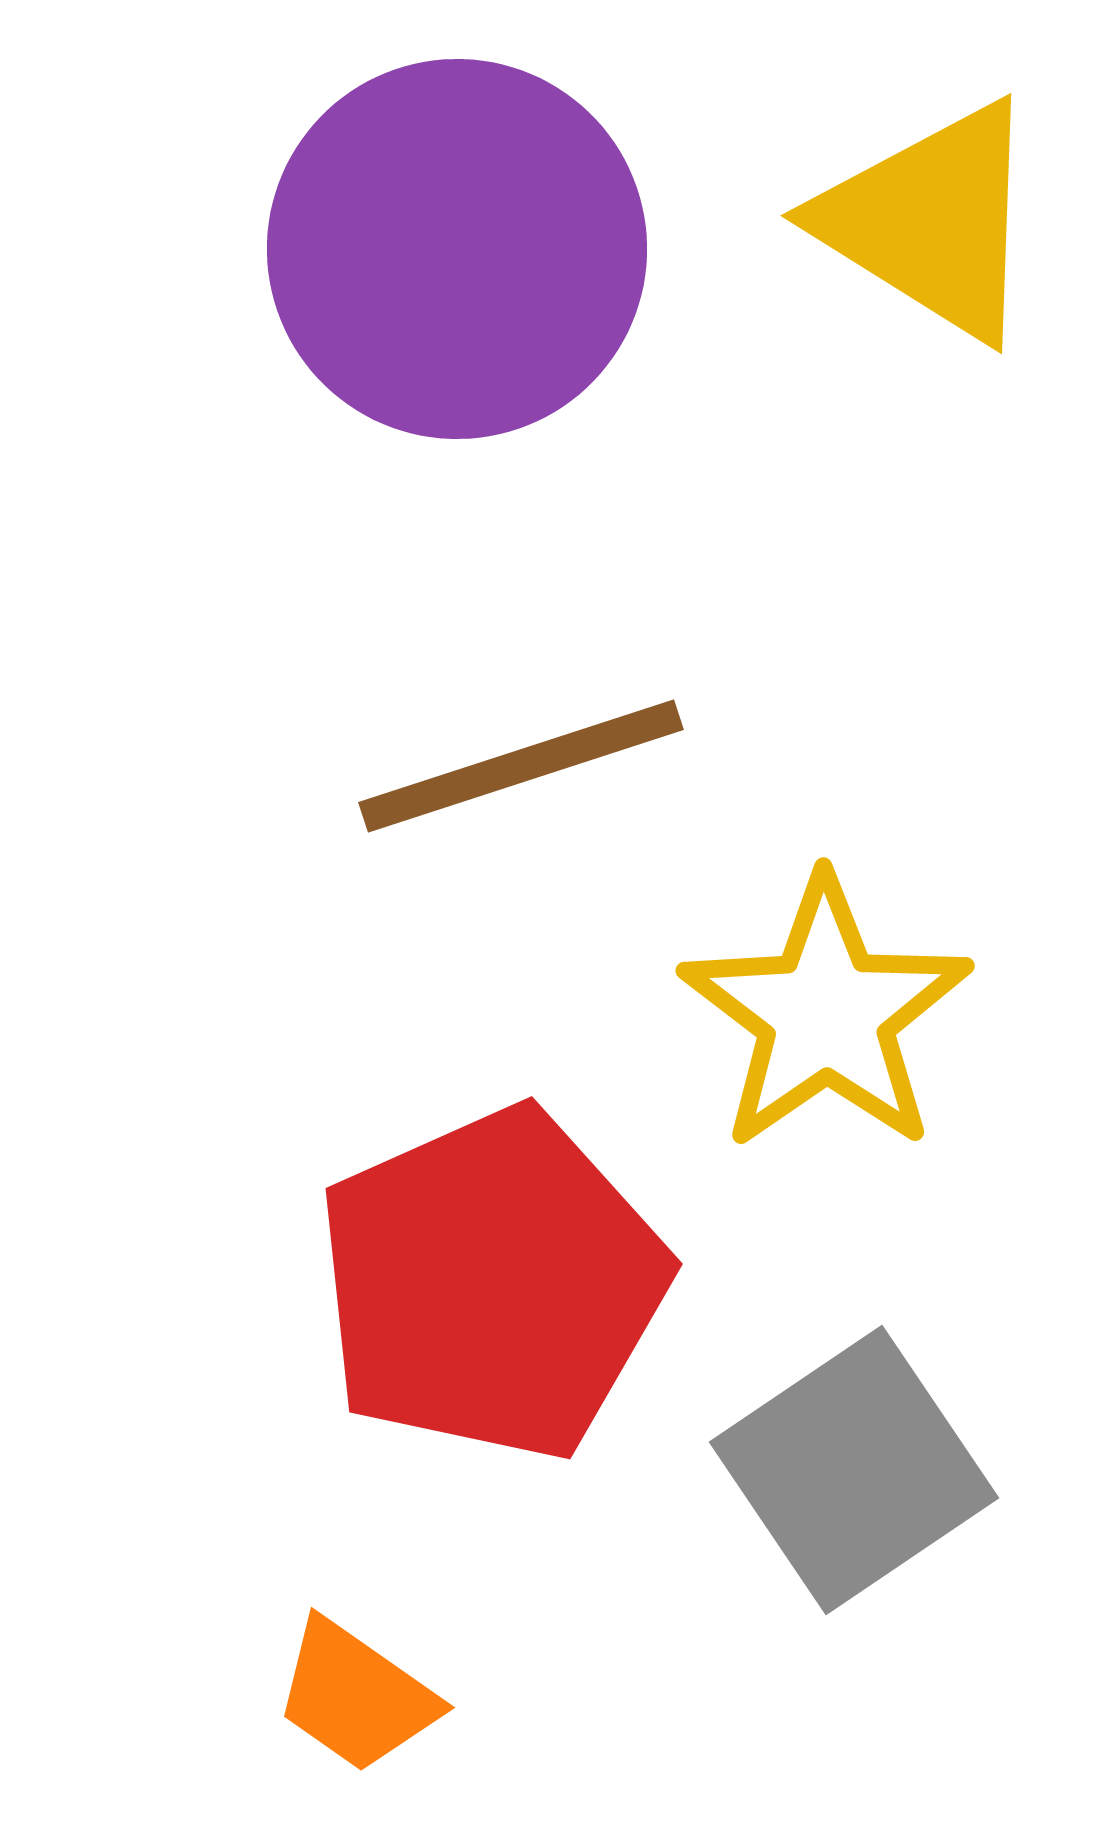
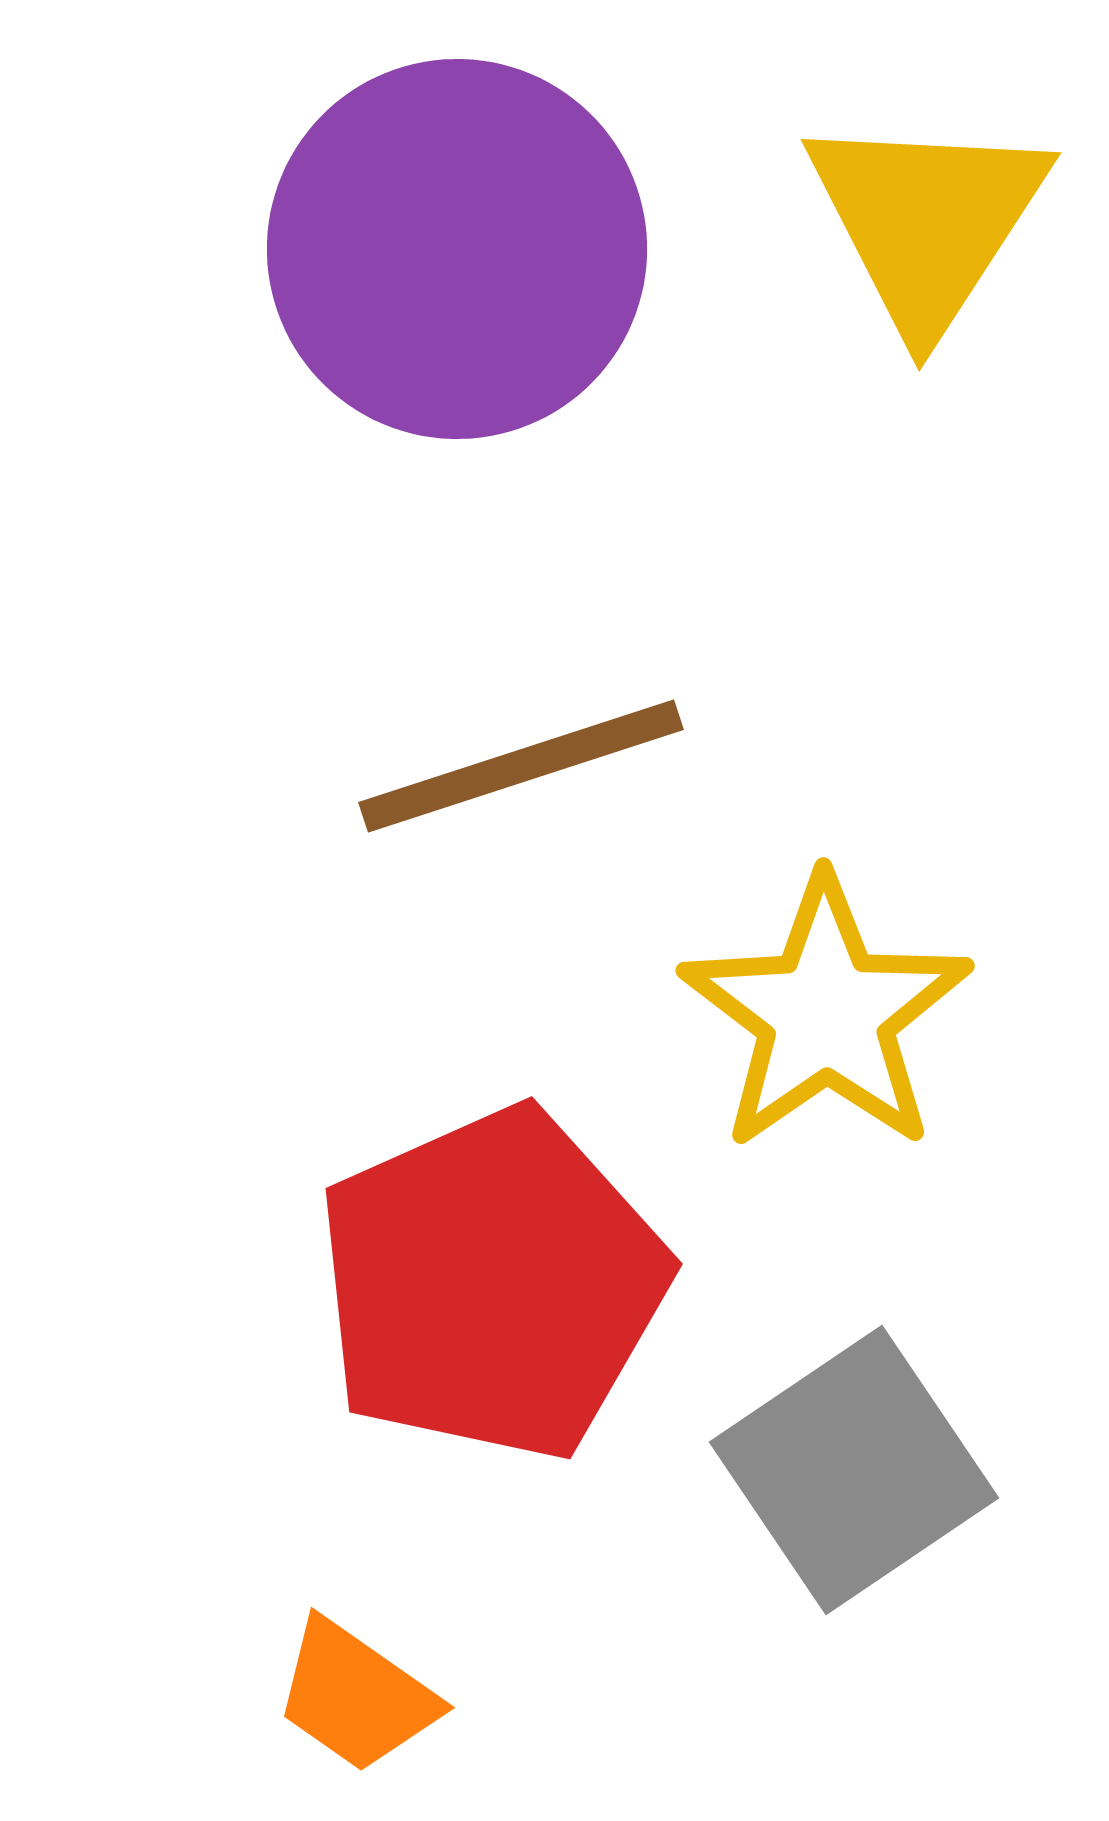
yellow triangle: moved 4 px left; rotated 31 degrees clockwise
